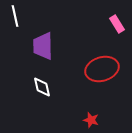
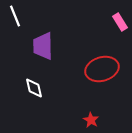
white line: rotated 10 degrees counterclockwise
pink rectangle: moved 3 px right, 2 px up
white diamond: moved 8 px left, 1 px down
red star: rotated 14 degrees clockwise
